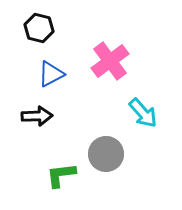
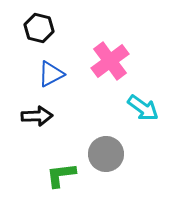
cyan arrow: moved 5 px up; rotated 12 degrees counterclockwise
